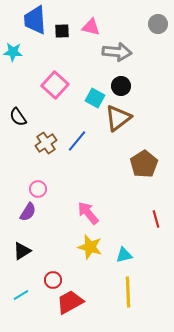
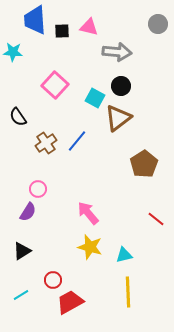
pink triangle: moved 2 px left
red line: rotated 36 degrees counterclockwise
